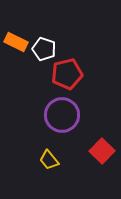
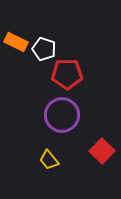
red pentagon: rotated 12 degrees clockwise
